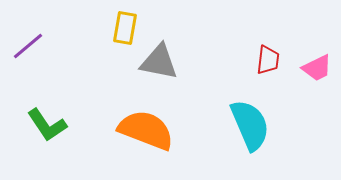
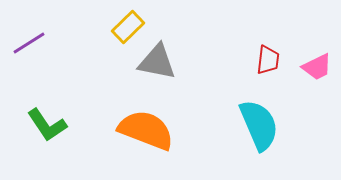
yellow rectangle: moved 3 px right, 1 px up; rotated 36 degrees clockwise
purple line: moved 1 px right, 3 px up; rotated 8 degrees clockwise
gray triangle: moved 2 px left
pink trapezoid: moved 1 px up
cyan semicircle: moved 9 px right
